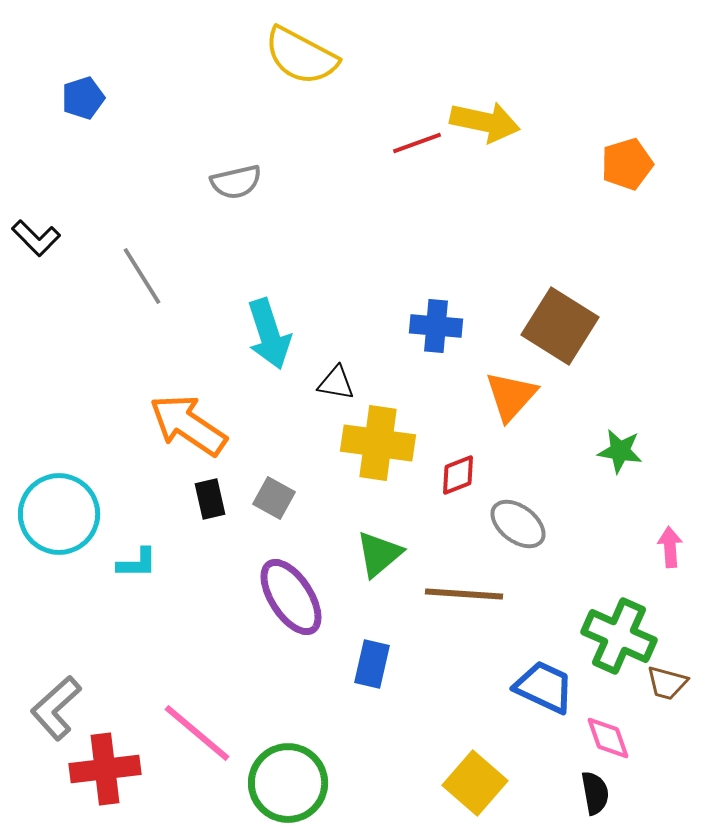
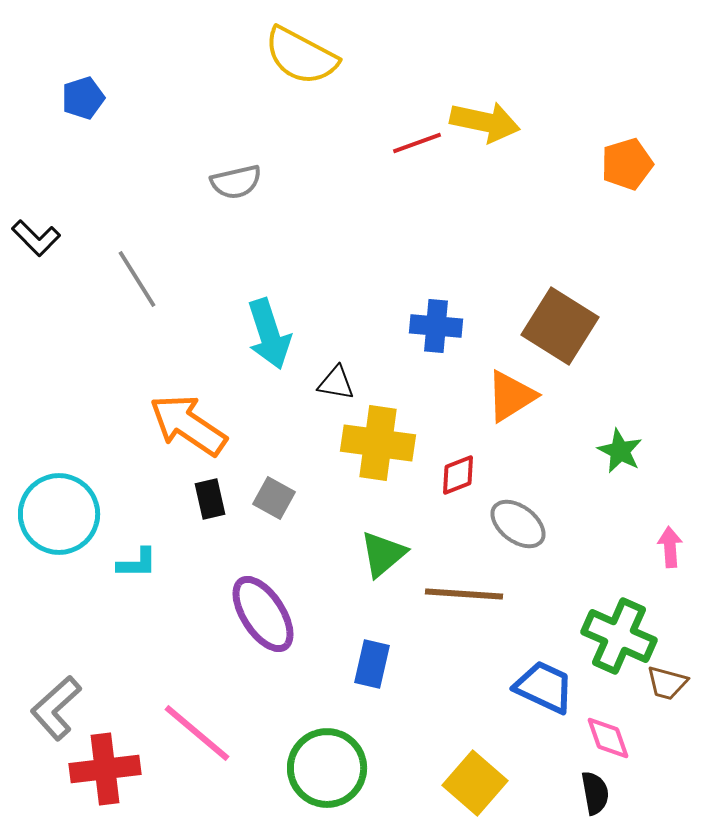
gray line: moved 5 px left, 3 px down
orange triangle: rotated 16 degrees clockwise
green star: rotated 18 degrees clockwise
green triangle: moved 4 px right
purple ellipse: moved 28 px left, 17 px down
green circle: moved 39 px right, 15 px up
